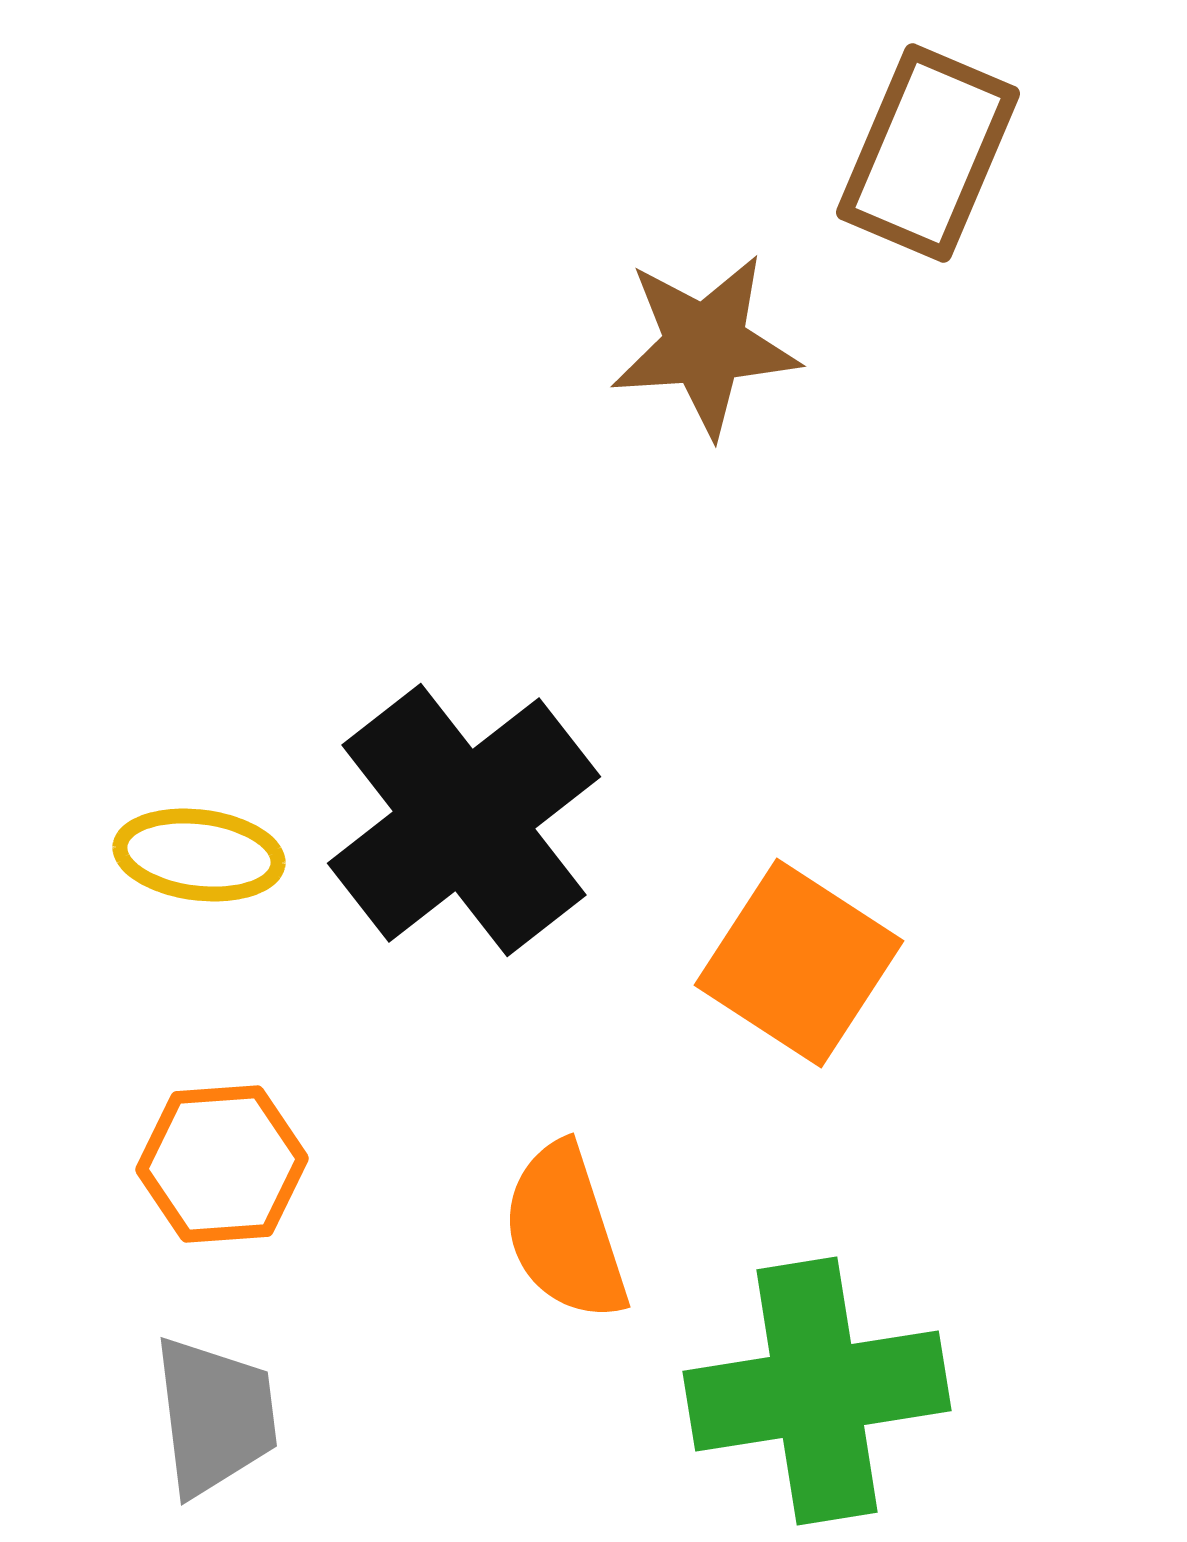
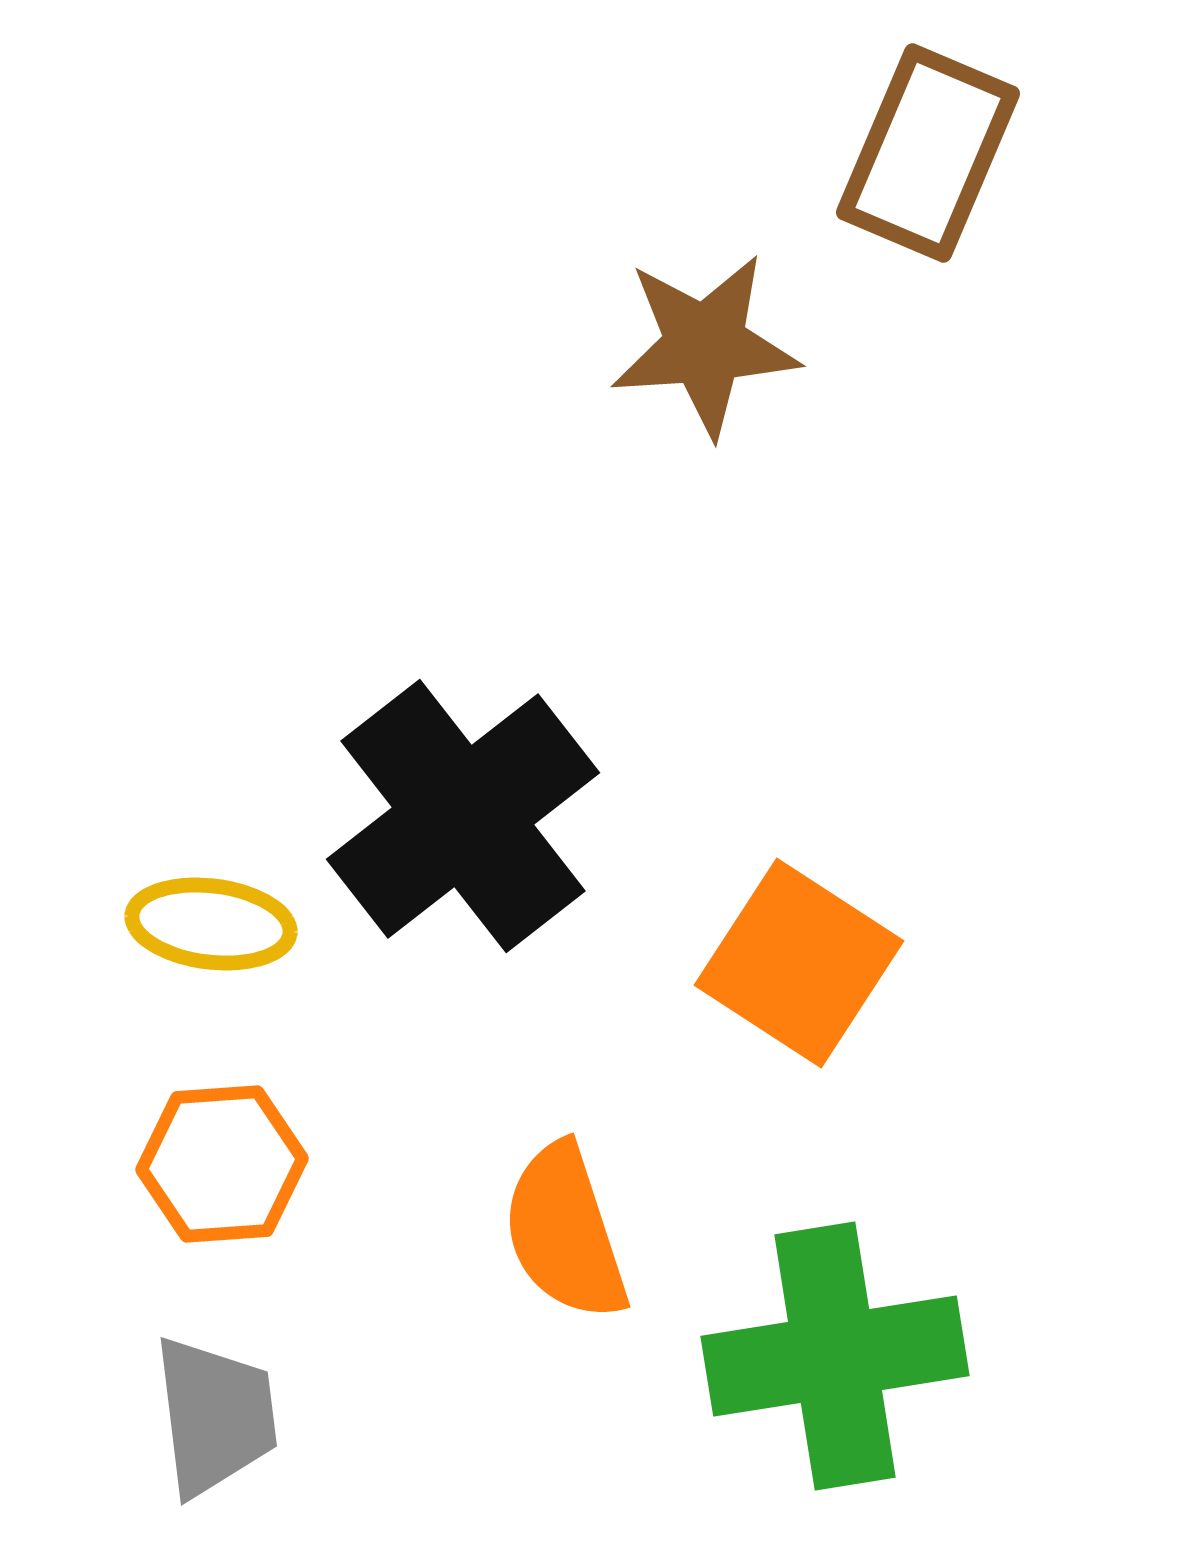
black cross: moved 1 px left, 4 px up
yellow ellipse: moved 12 px right, 69 px down
green cross: moved 18 px right, 35 px up
